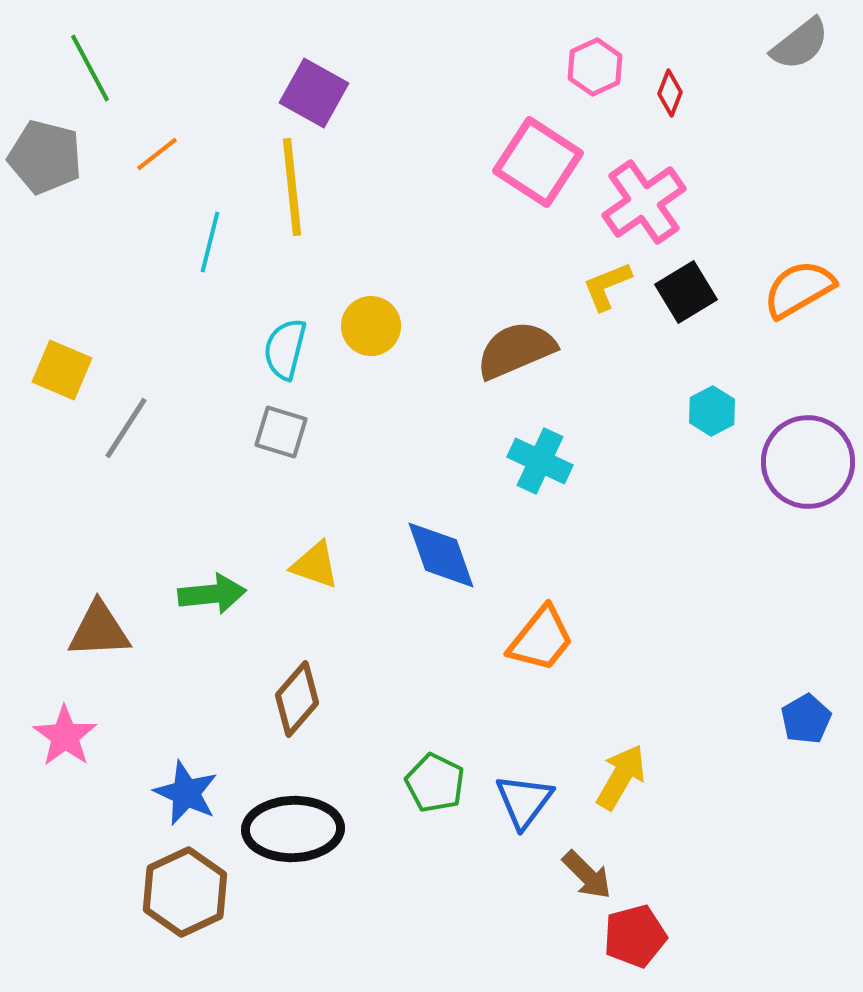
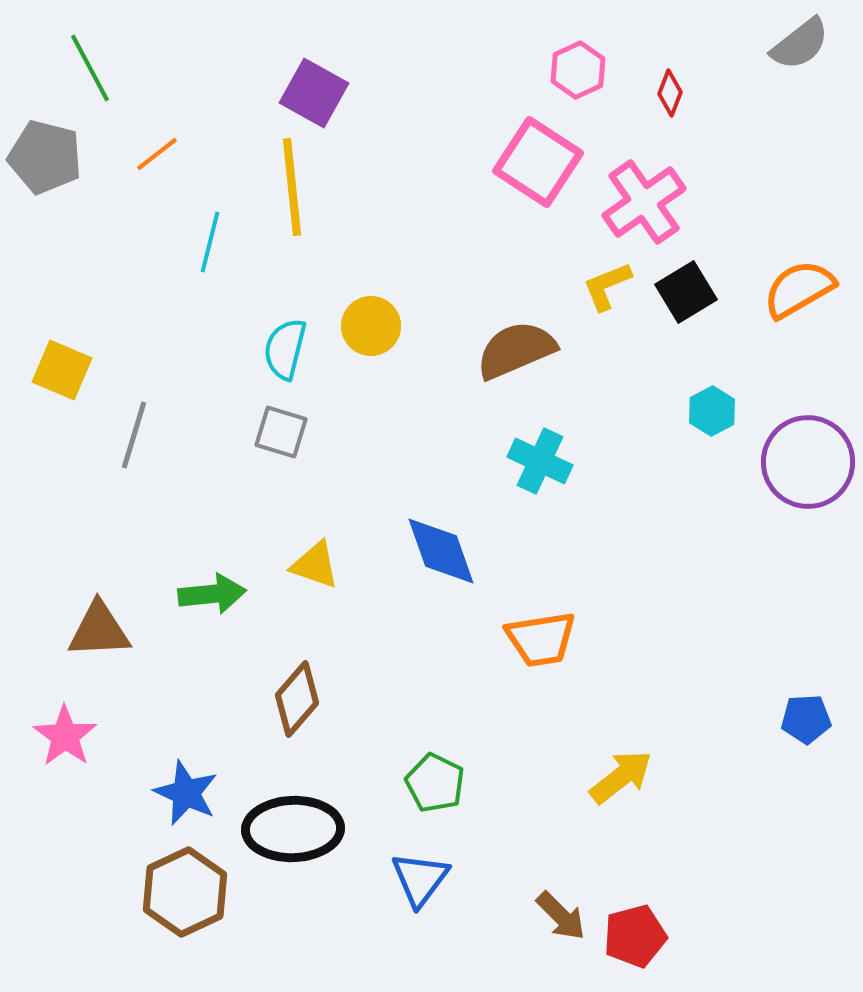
pink hexagon: moved 17 px left, 3 px down
gray line: moved 8 px right, 7 px down; rotated 16 degrees counterclockwise
blue diamond: moved 4 px up
orange trapezoid: rotated 42 degrees clockwise
blue pentagon: rotated 27 degrees clockwise
yellow arrow: rotated 22 degrees clockwise
blue triangle: moved 104 px left, 78 px down
brown arrow: moved 26 px left, 41 px down
